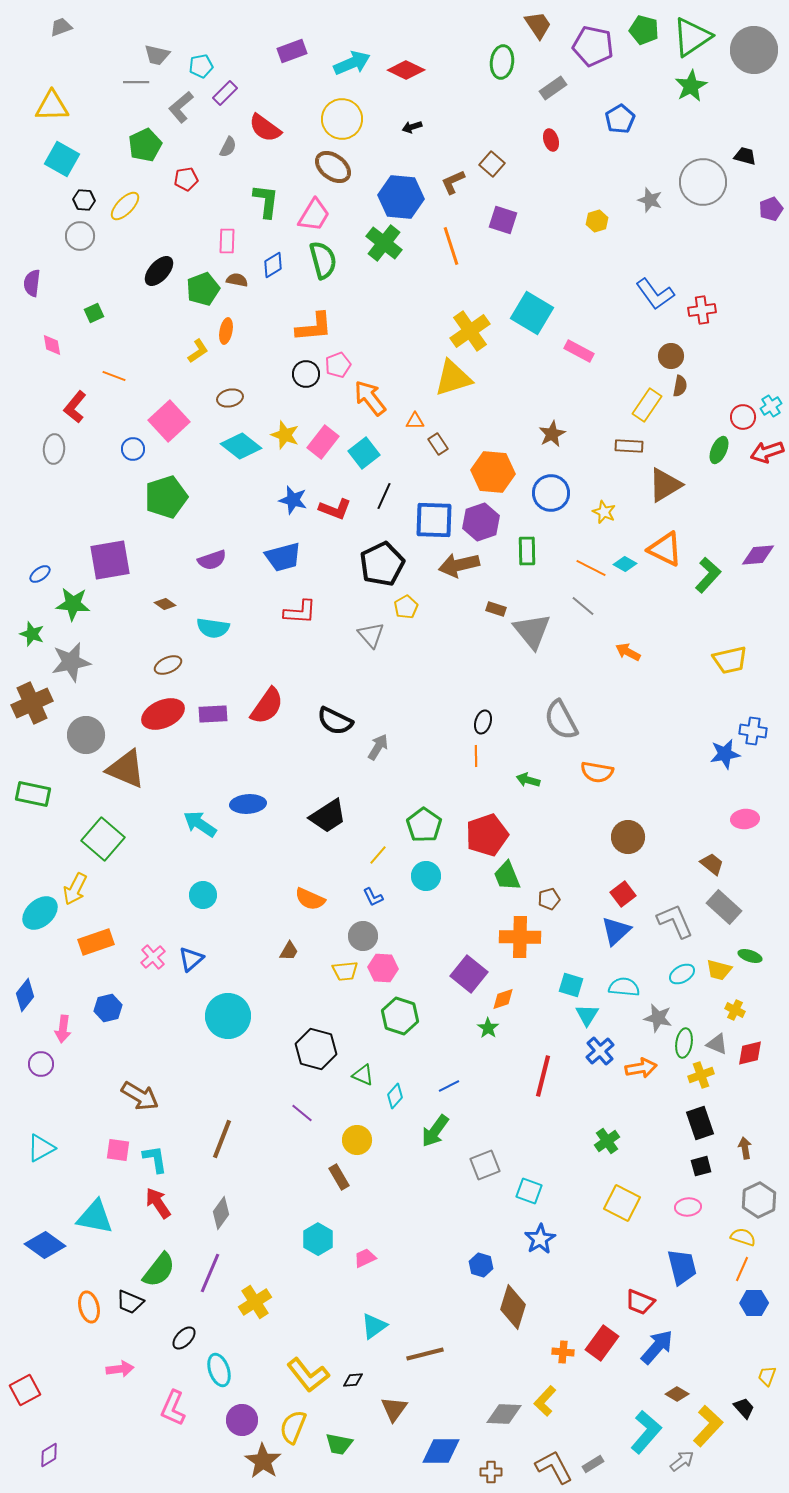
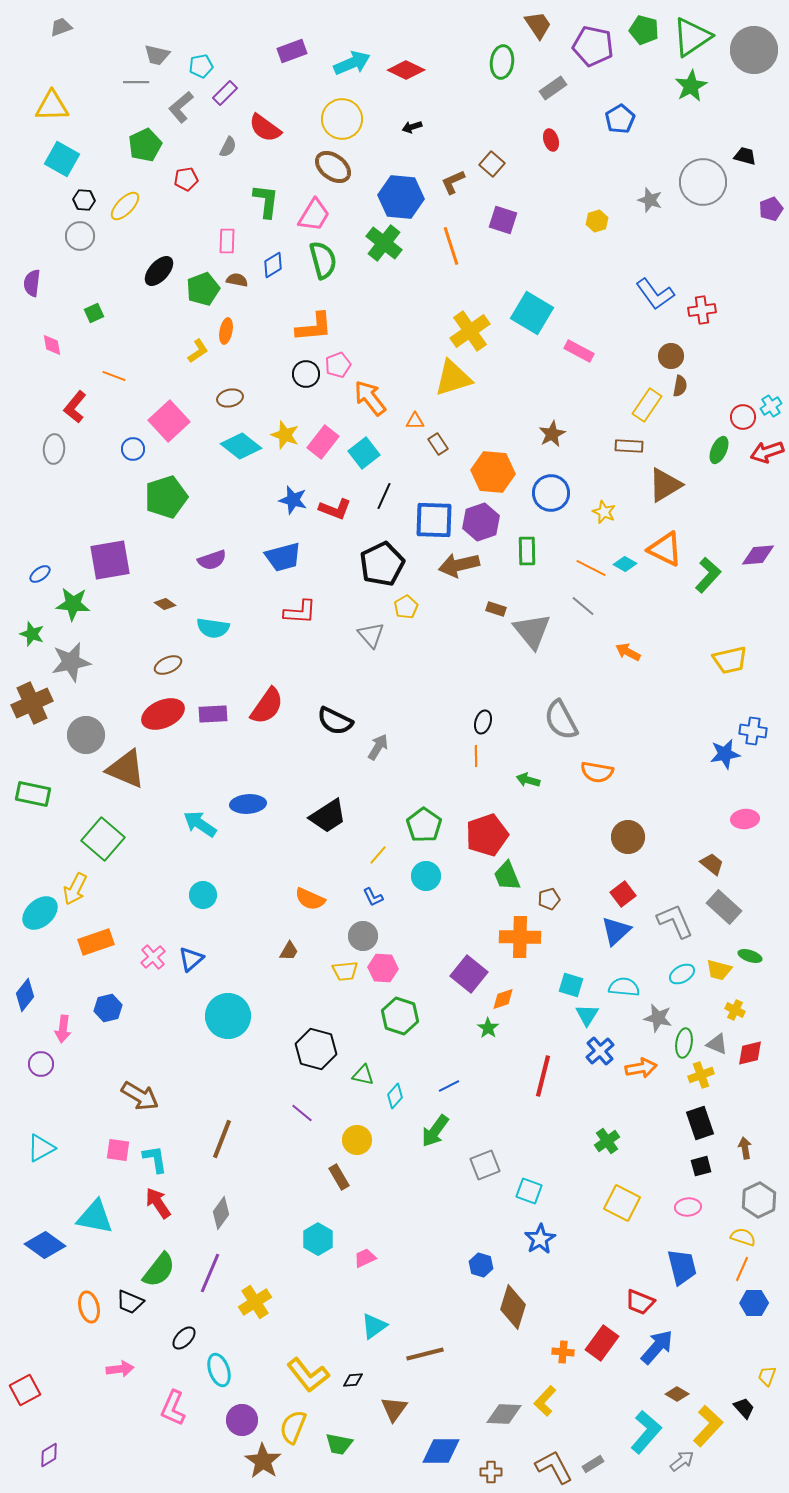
green triangle at (363, 1075): rotated 10 degrees counterclockwise
